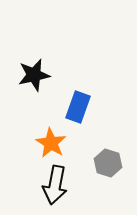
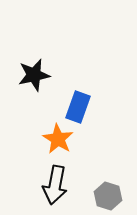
orange star: moved 7 px right, 4 px up
gray hexagon: moved 33 px down
